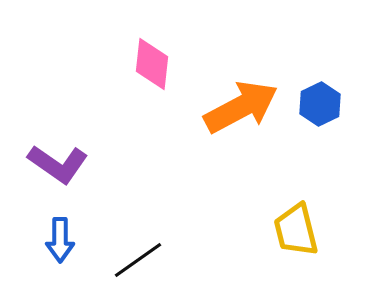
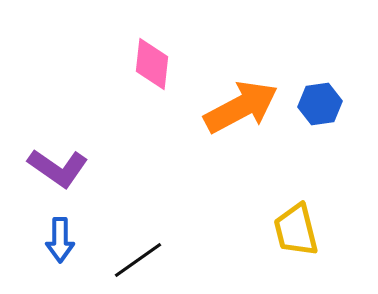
blue hexagon: rotated 18 degrees clockwise
purple L-shape: moved 4 px down
